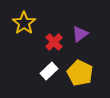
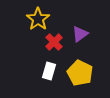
yellow star: moved 14 px right, 4 px up
white rectangle: rotated 30 degrees counterclockwise
